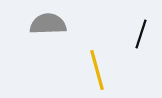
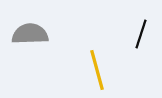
gray semicircle: moved 18 px left, 10 px down
